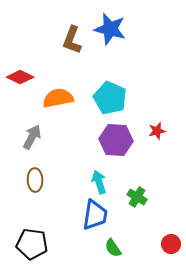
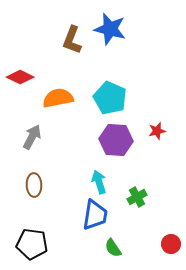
brown ellipse: moved 1 px left, 5 px down
green cross: rotated 30 degrees clockwise
